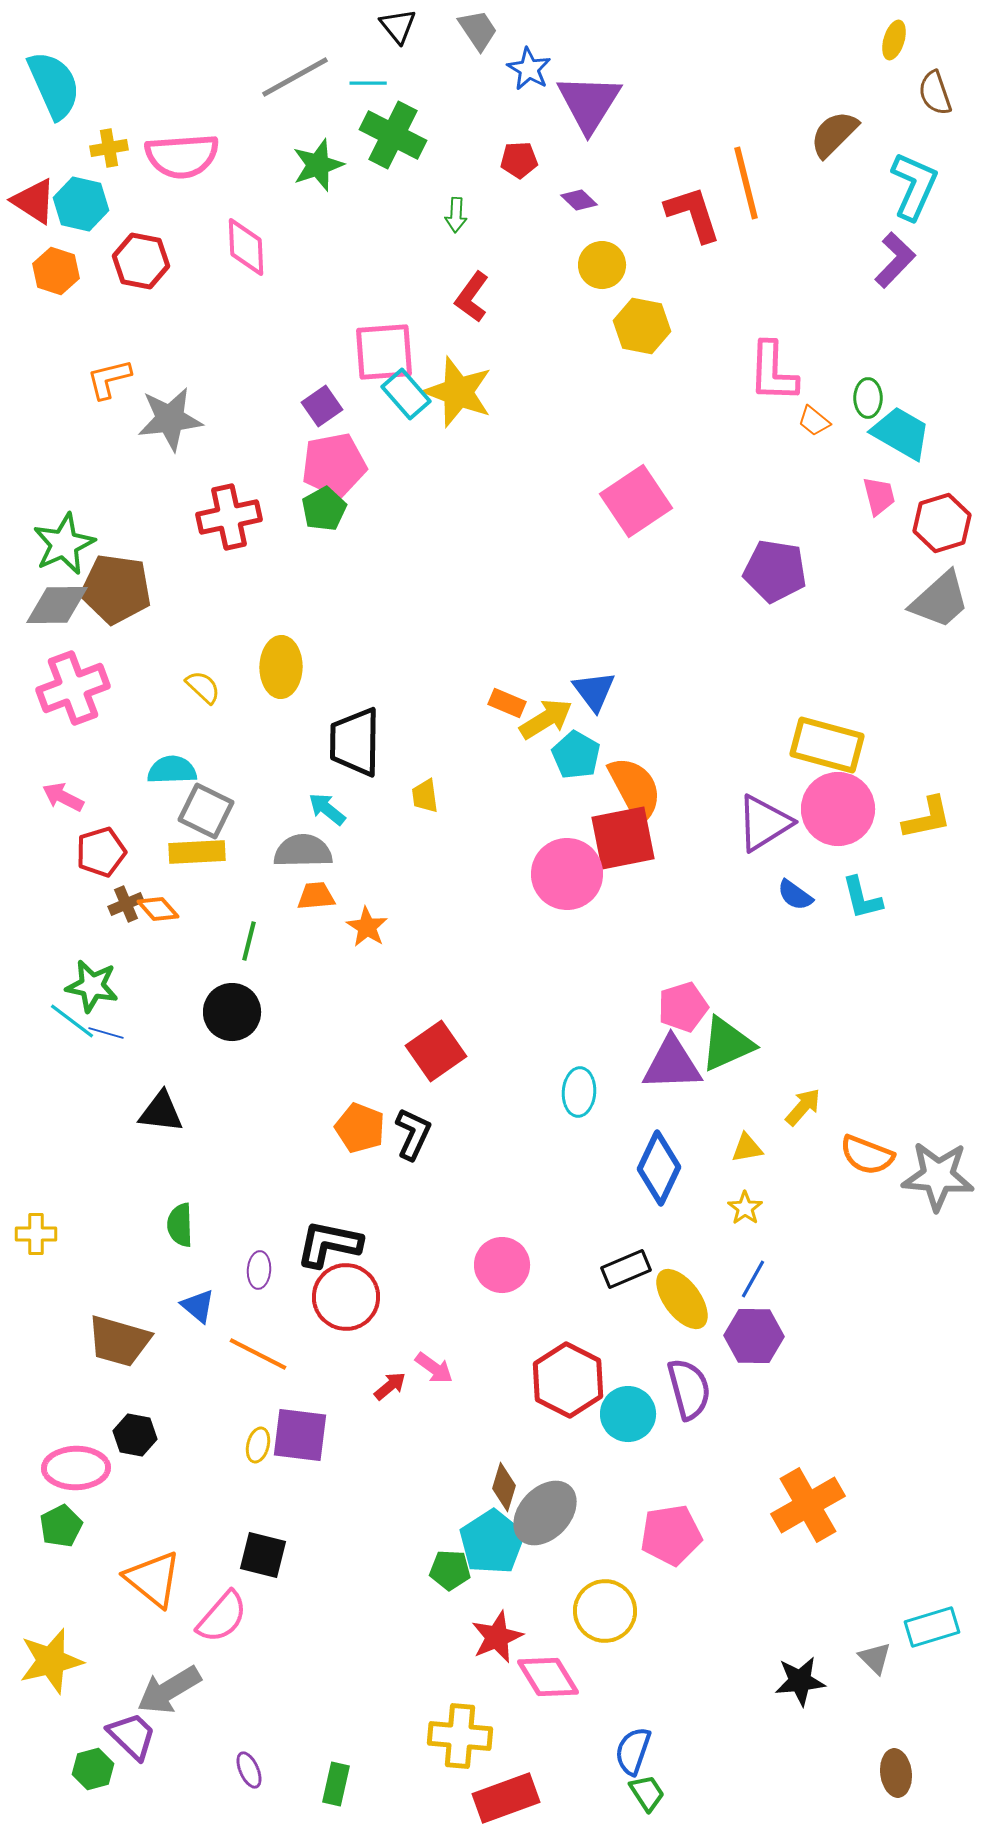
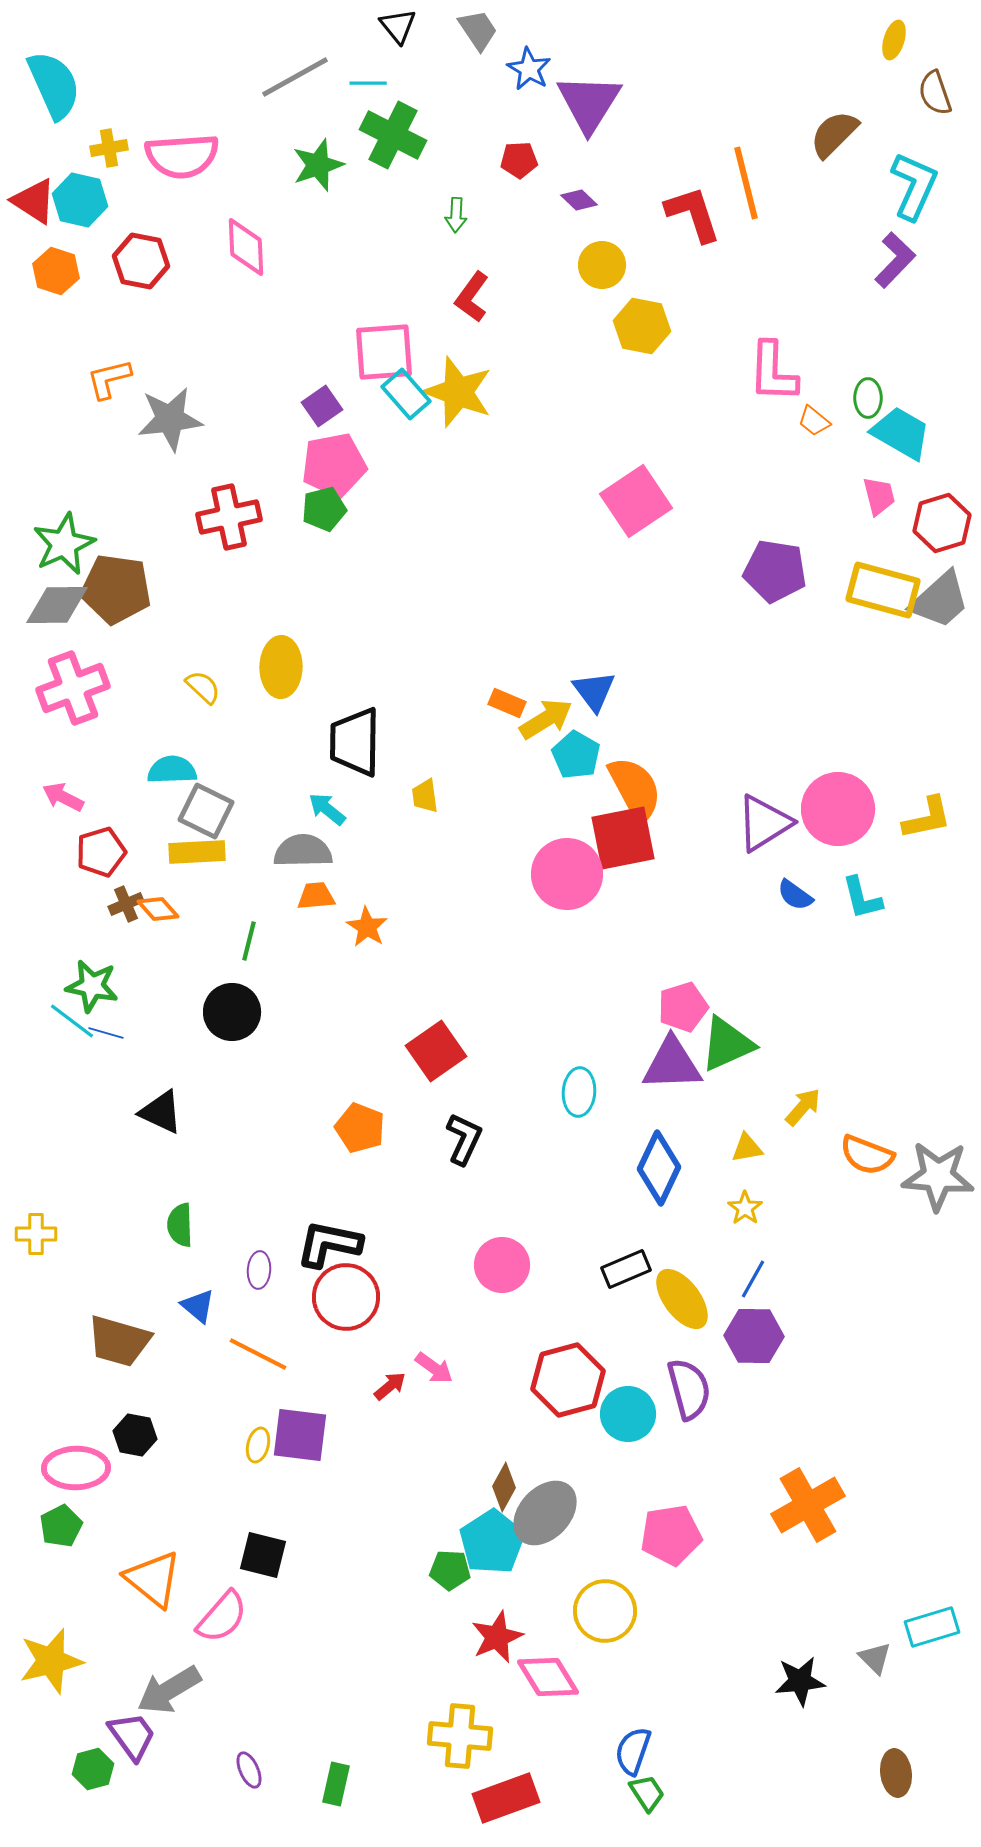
cyan hexagon at (81, 204): moved 1 px left, 4 px up
green pentagon at (324, 509): rotated 15 degrees clockwise
yellow rectangle at (827, 745): moved 56 px right, 155 px up
black triangle at (161, 1112): rotated 18 degrees clockwise
black L-shape at (413, 1134): moved 51 px right, 5 px down
red hexagon at (568, 1380): rotated 18 degrees clockwise
brown diamond at (504, 1487): rotated 12 degrees clockwise
purple trapezoid at (132, 1736): rotated 10 degrees clockwise
